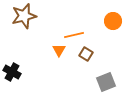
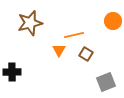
brown star: moved 6 px right, 7 px down
black cross: rotated 30 degrees counterclockwise
